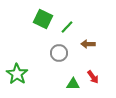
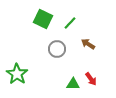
green line: moved 3 px right, 4 px up
brown arrow: rotated 32 degrees clockwise
gray circle: moved 2 px left, 4 px up
red arrow: moved 2 px left, 2 px down
